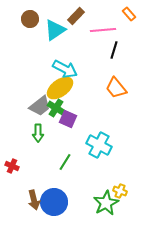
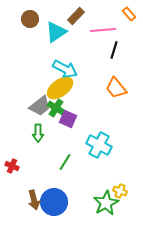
cyan triangle: moved 1 px right, 2 px down
